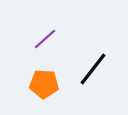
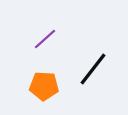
orange pentagon: moved 2 px down
